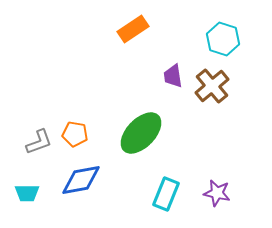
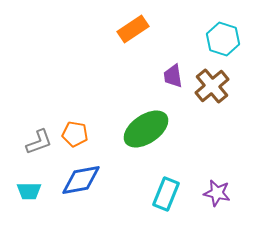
green ellipse: moved 5 px right, 4 px up; rotated 12 degrees clockwise
cyan trapezoid: moved 2 px right, 2 px up
